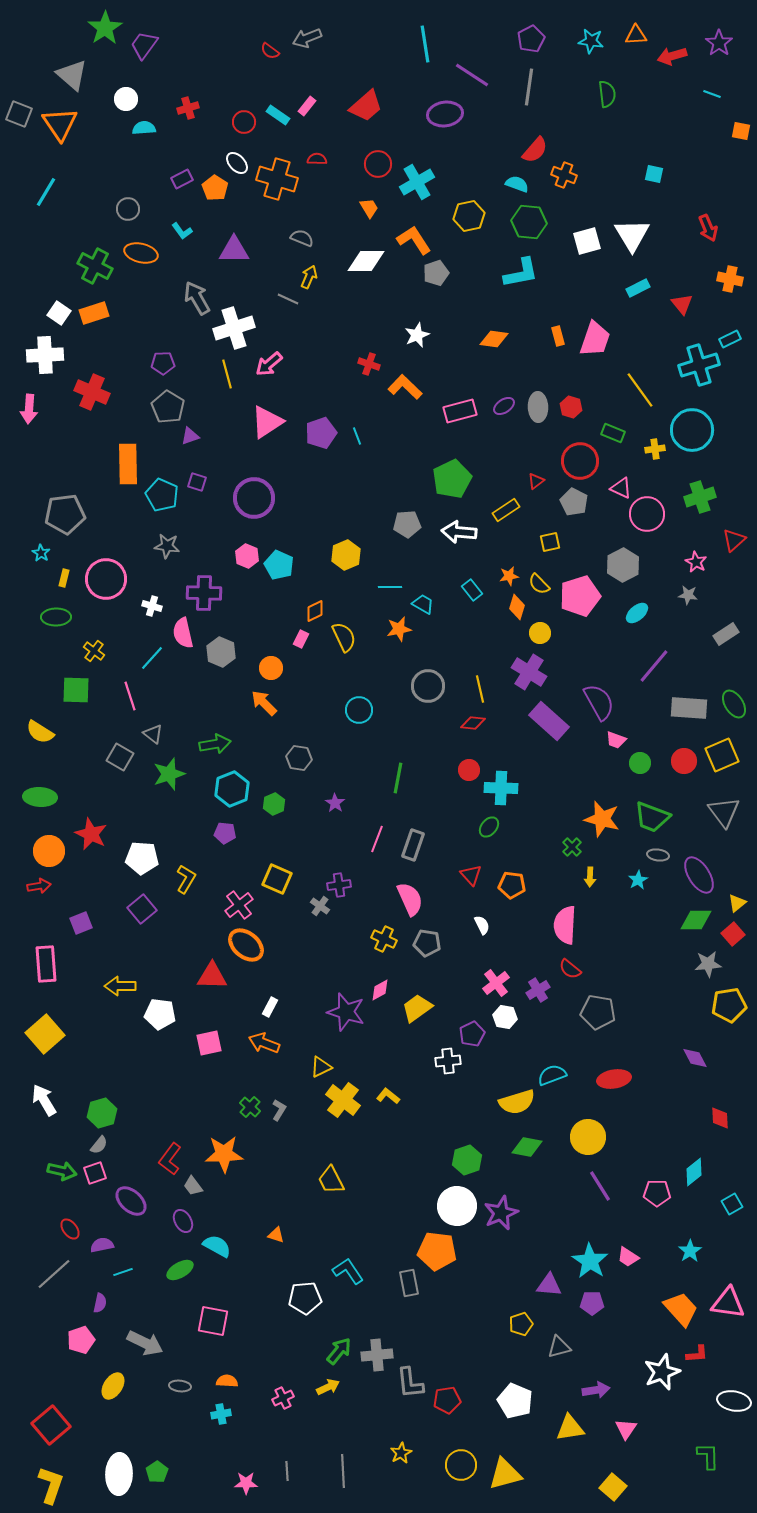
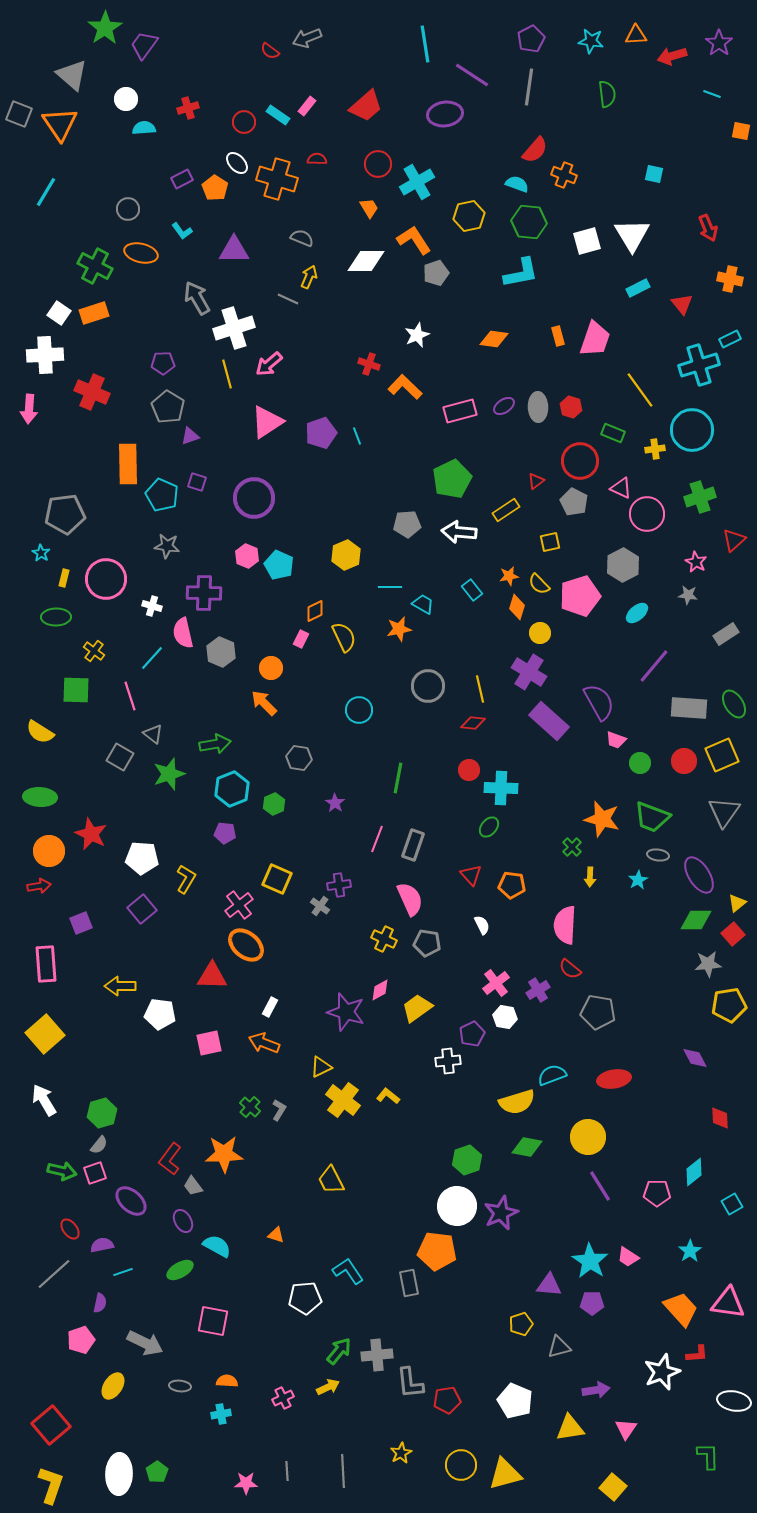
gray triangle at (724, 812): rotated 12 degrees clockwise
